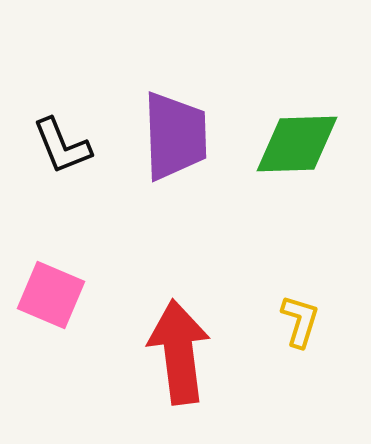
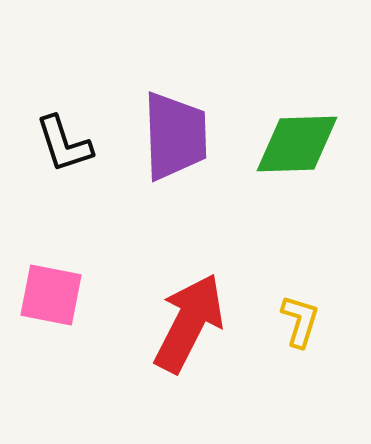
black L-shape: moved 2 px right, 2 px up; rotated 4 degrees clockwise
pink square: rotated 12 degrees counterclockwise
red arrow: moved 10 px right, 29 px up; rotated 34 degrees clockwise
